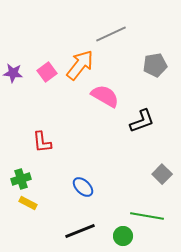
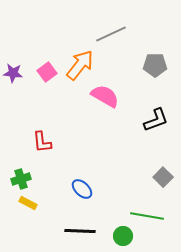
gray pentagon: rotated 10 degrees clockwise
black L-shape: moved 14 px right, 1 px up
gray square: moved 1 px right, 3 px down
blue ellipse: moved 1 px left, 2 px down
black line: rotated 24 degrees clockwise
